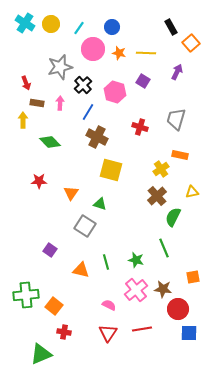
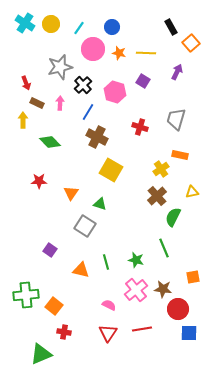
brown rectangle at (37, 103): rotated 16 degrees clockwise
yellow square at (111, 170): rotated 15 degrees clockwise
